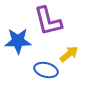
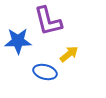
blue ellipse: moved 1 px left, 2 px down
